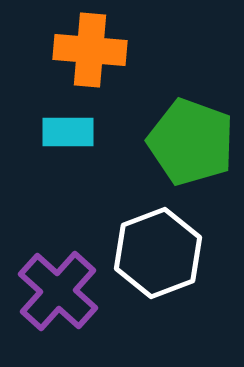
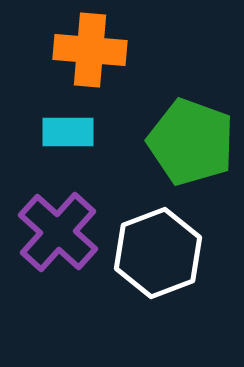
purple cross: moved 59 px up
